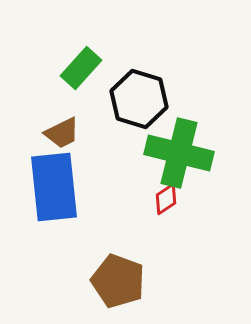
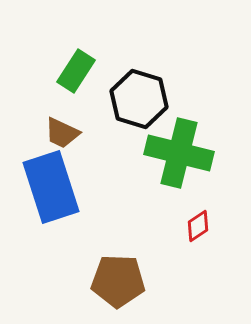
green rectangle: moved 5 px left, 3 px down; rotated 9 degrees counterclockwise
brown trapezoid: rotated 51 degrees clockwise
blue rectangle: moved 3 px left; rotated 12 degrees counterclockwise
red diamond: moved 32 px right, 27 px down
brown pentagon: rotated 18 degrees counterclockwise
